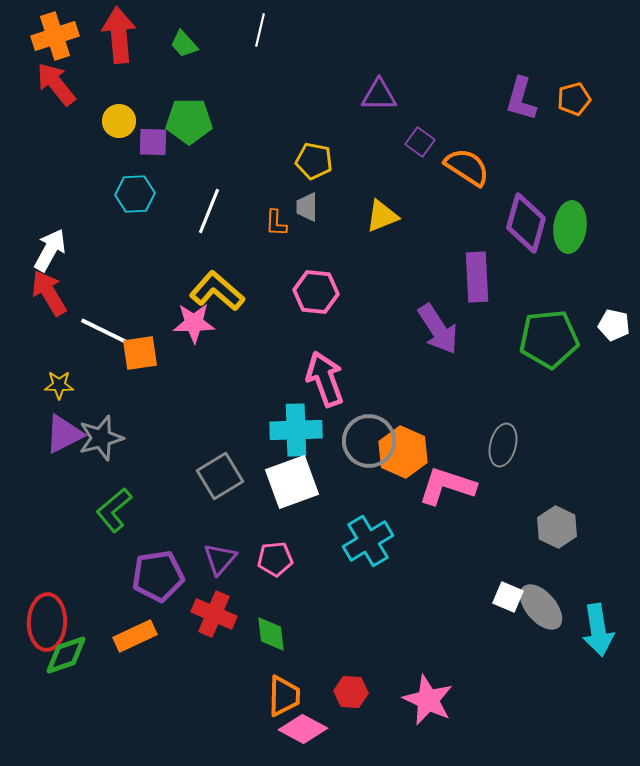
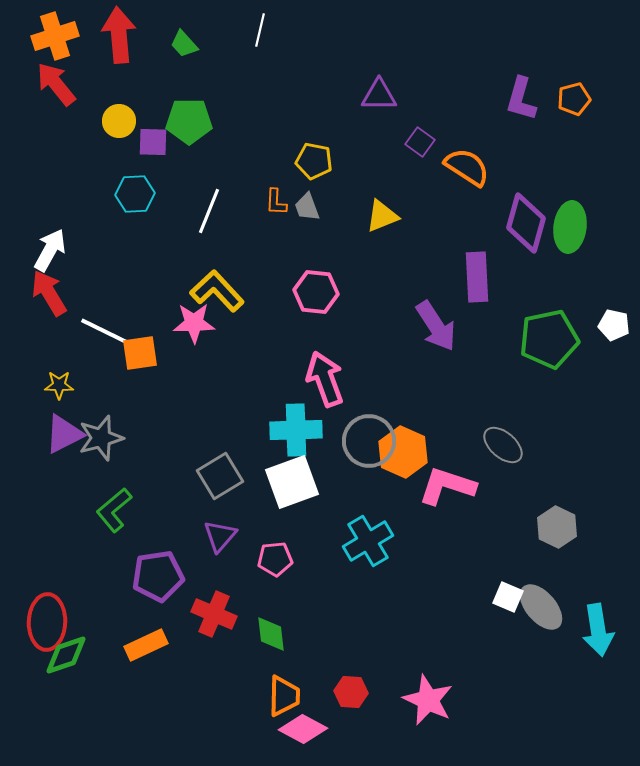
gray trapezoid at (307, 207): rotated 20 degrees counterclockwise
orange L-shape at (276, 223): moved 21 px up
yellow L-shape at (217, 291): rotated 6 degrees clockwise
purple arrow at (438, 329): moved 2 px left, 3 px up
green pentagon at (549, 339): rotated 6 degrees counterclockwise
gray ellipse at (503, 445): rotated 63 degrees counterclockwise
purple triangle at (220, 559): moved 23 px up
orange rectangle at (135, 636): moved 11 px right, 9 px down
